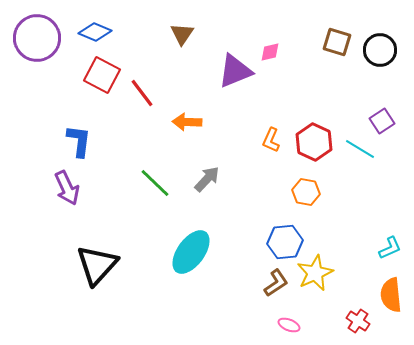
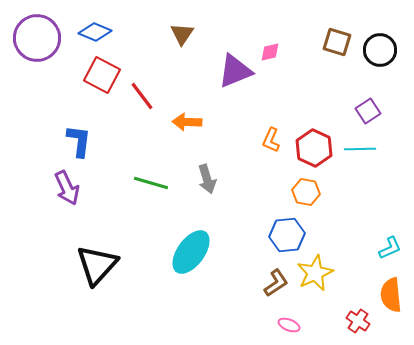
red line: moved 3 px down
purple square: moved 14 px left, 10 px up
red hexagon: moved 6 px down
cyan line: rotated 32 degrees counterclockwise
gray arrow: rotated 120 degrees clockwise
green line: moved 4 px left; rotated 28 degrees counterclockwise
blue hexagon: moved 2 px right, 7 px up
